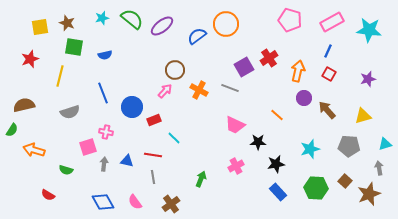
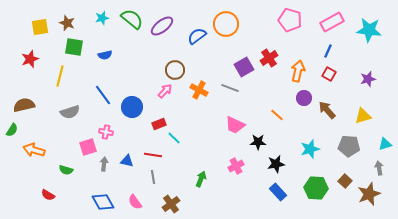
blue line at (103, 93): moved 2 px down; rotated 15 degrees counterclockwise
red rectangle at (154, 120): moved 5 px right, 4 px down
